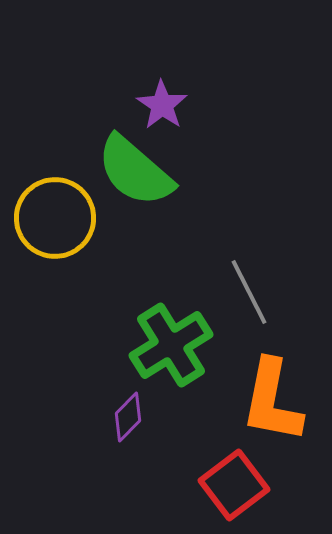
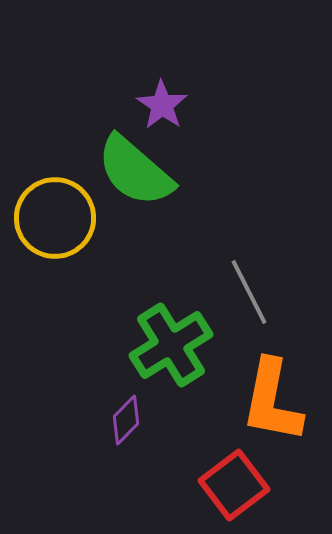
purple diamond: moved 2 px left, 3 px down
